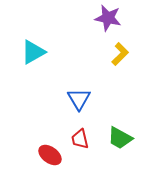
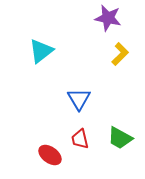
cyan triangle: moved 8 px right, 1 px up; rotated 8 degrees counterclockwise
